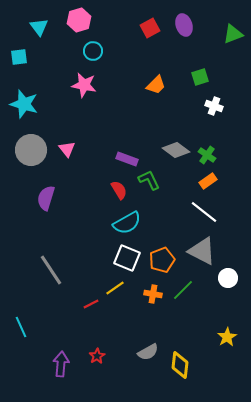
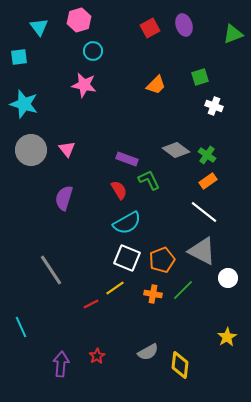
purple semicircle: moved 18 px right
